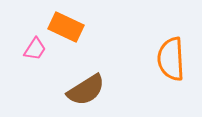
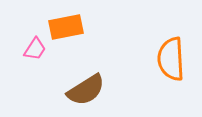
orange rectangle: rotated 36 degrees counterclockwise
